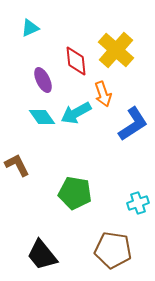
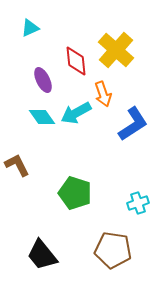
green pentagon: rotated 8 degrees clockwise
